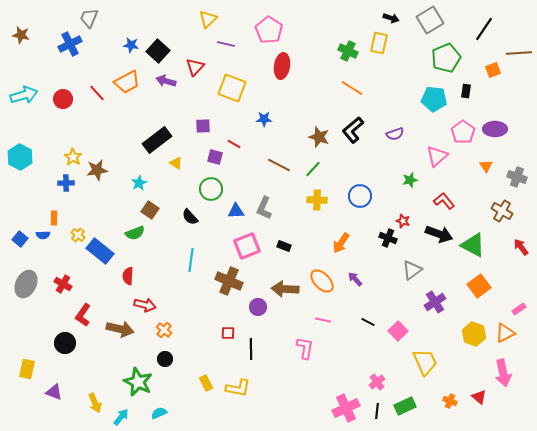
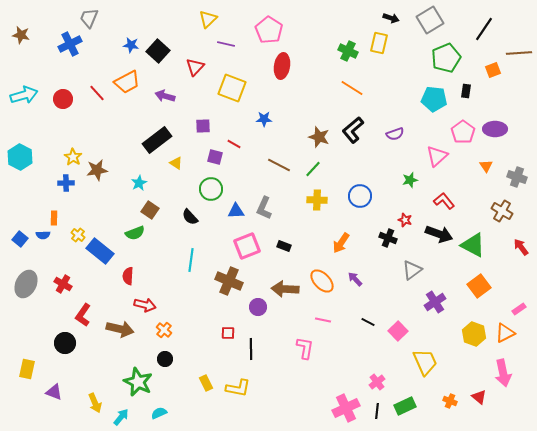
purple arrow at (166, 81): moved 1 px left, 15 px down
red star at (403, 221): moved 2 px right, 1 px up
